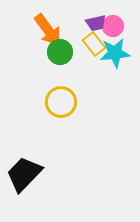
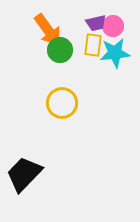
yellow rectangle: moved 1 px left, 1 px down; rotated 45 degrees clockwise
green circle: moved 2 px up
yellow circle: moved 1 px right, 1 px down
